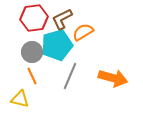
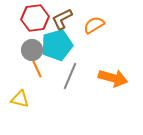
red hexagon: moved 1 px right
orange semicircle: moved 11 px right, 7 px up
gray circle: moved 2 px up
orange line: moved 5 px right, 7 px up
